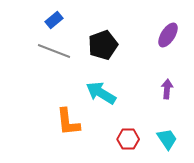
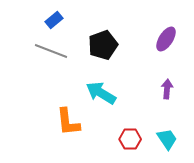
purple ellipse: moved 2 px left, 4 px down
gray line: moved 3 px left
red hexagon: moved 2 px right
